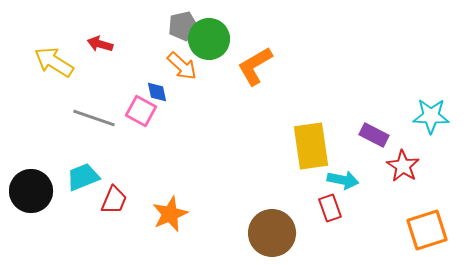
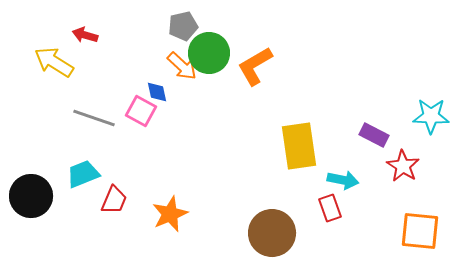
green circle: moved 14 px down
red arrow: moved 15 px left, 9 px up
yellow rectangle: moved 12 px left
cyan trapezoid: moved 3 px up
black circle: moved 5 px down
orange square: moved 7 px left, 1 px down; rotated 24 degrees clockwise
